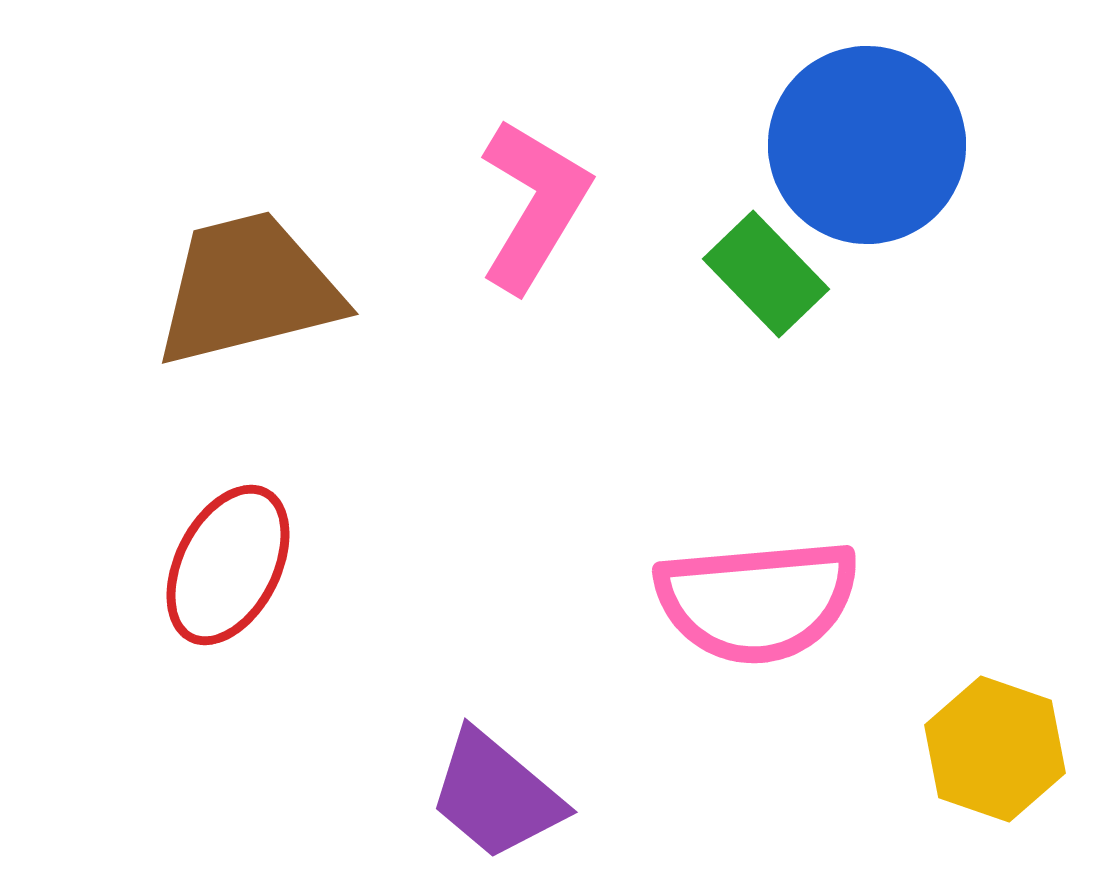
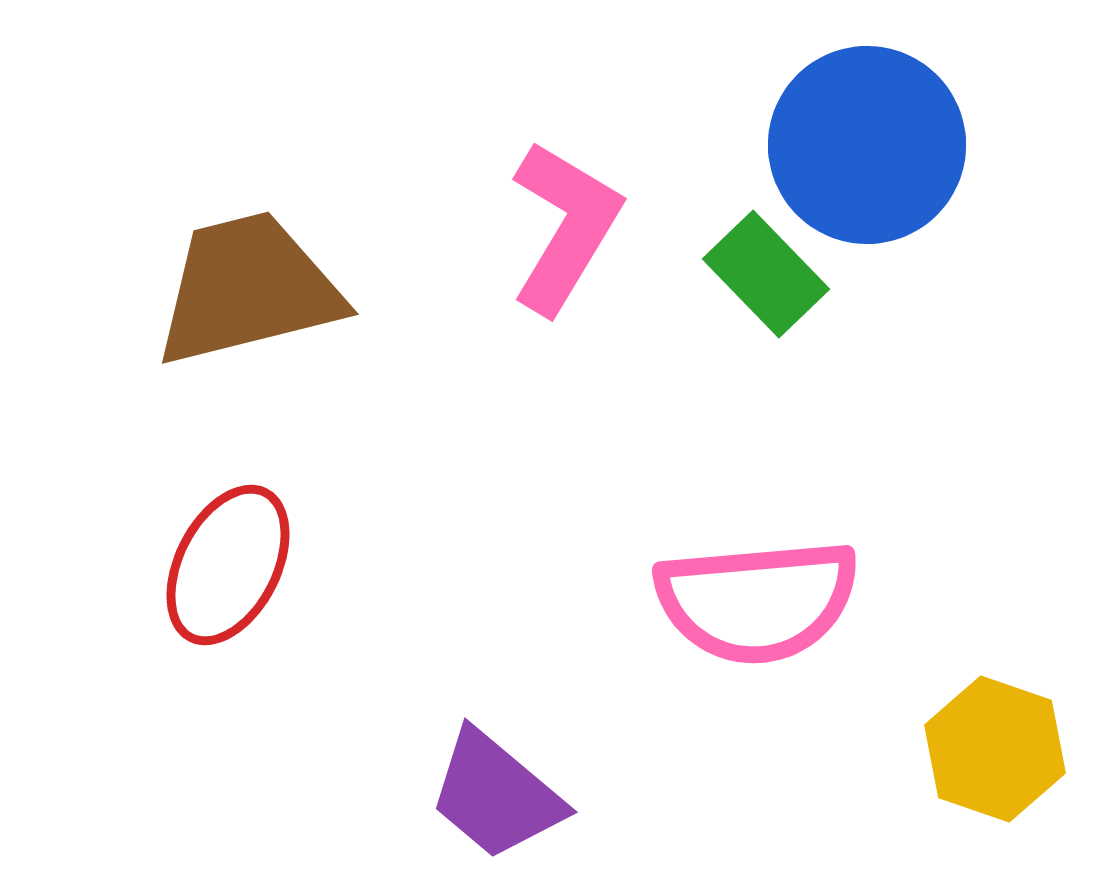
pink L-shape: moved 31 px right, 22 px down
